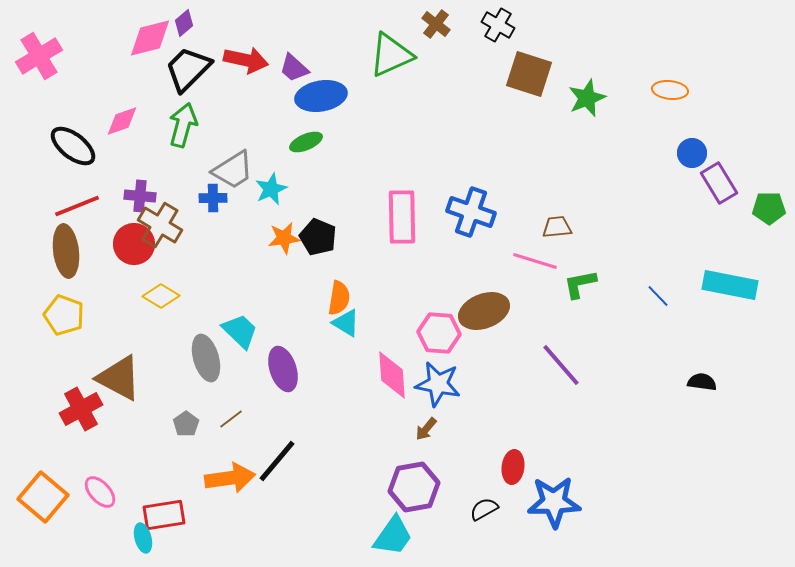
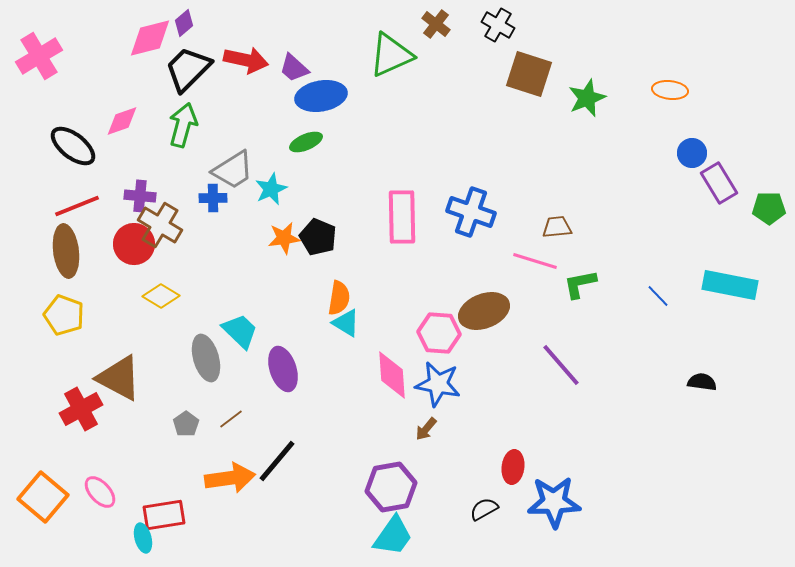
purple hexagon at (414, 487): moved 23 px left
